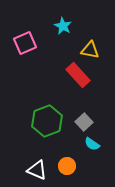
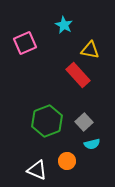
cyan star: moved 1 px right, 1 px up
cyan semicircle: rotated 49 degrees counterclockwise
orange circle: moved 5 px up
